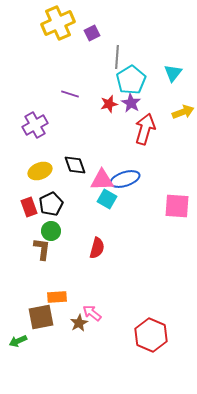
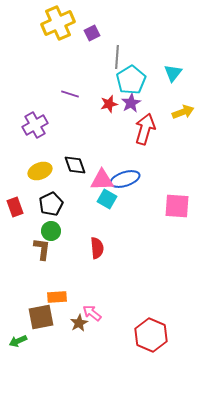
purple star: rotated 12 degrees clockwise
red rectangle: moved 14 px left
red semicircle: rotated 20 degrees counterclockwise
